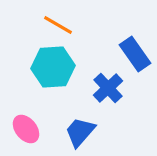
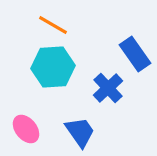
orange line: moved 5 px left
blue trapezoid: rotated 104 degrees clockwise
